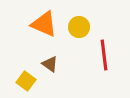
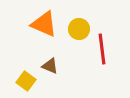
yellow circle: moved 2 px down
red line: moved 2 px left, 6 px up
brown triangle: moved 2 px down; rotated 12 degrees counterclockwise
